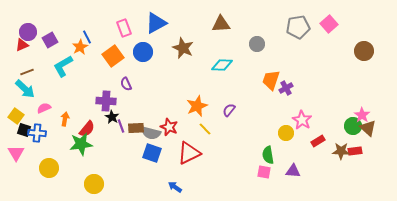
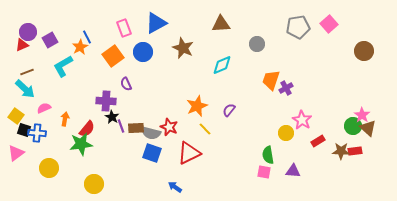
cyan diamond at (222, 65): rotated 25 degrees counterclockwise
pink triangle at (16, 153): rotated 24 degrees clockwise
